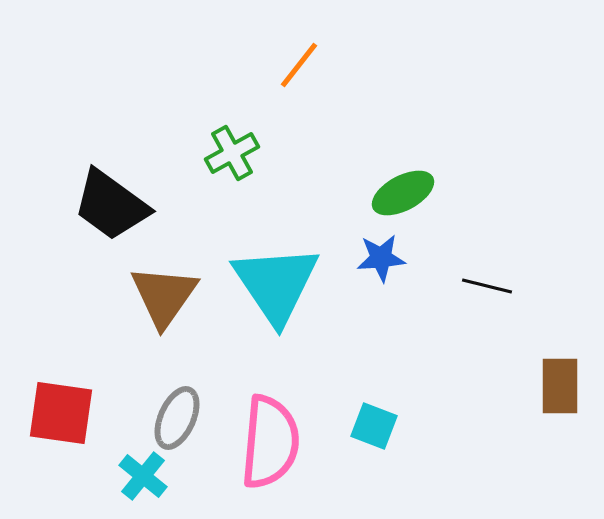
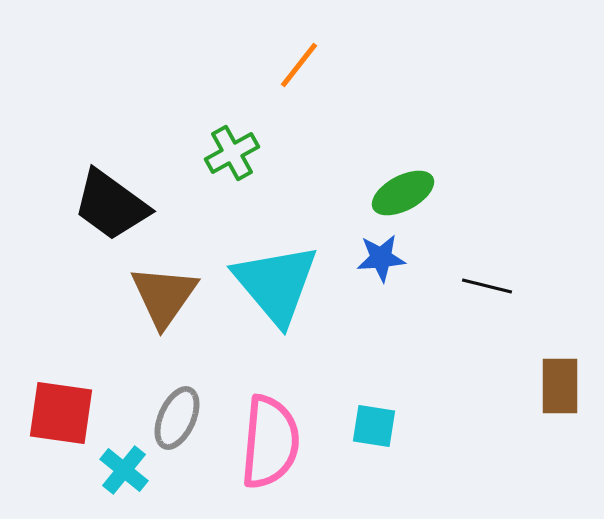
cyan triangle: rotated 6 degrees counterclockwise
cyan square: rotated 12 degrees counterclockwise
cyan cross: moved 19 px left, 6 px up
